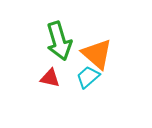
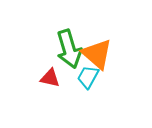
green arrow: moved 10 px right, 8 px down
cyan trapezoid: rotated 20 degrees counterclockwise
